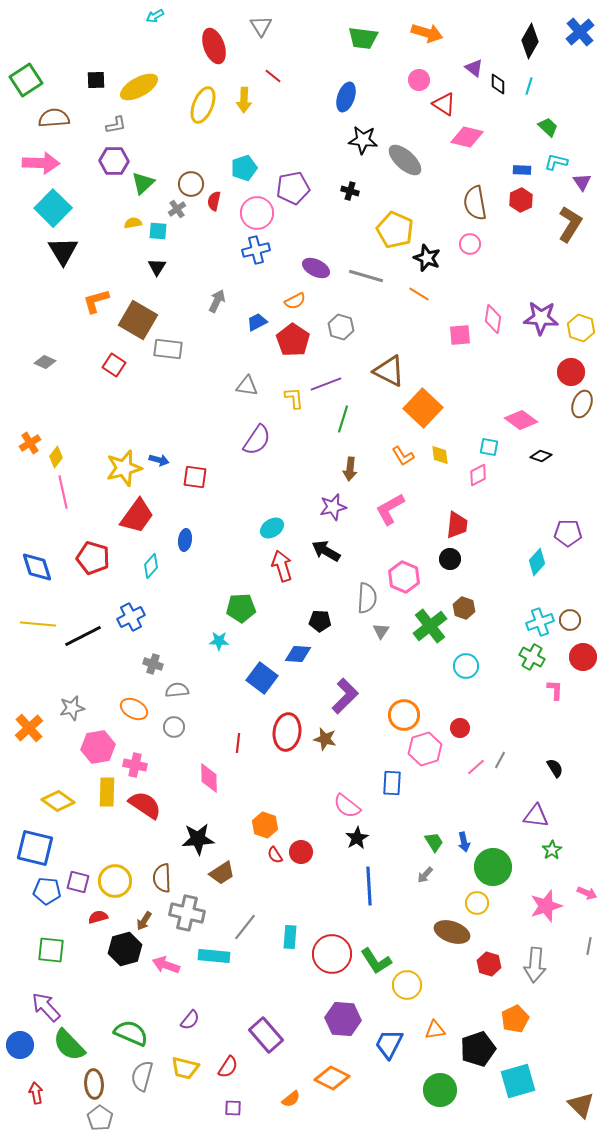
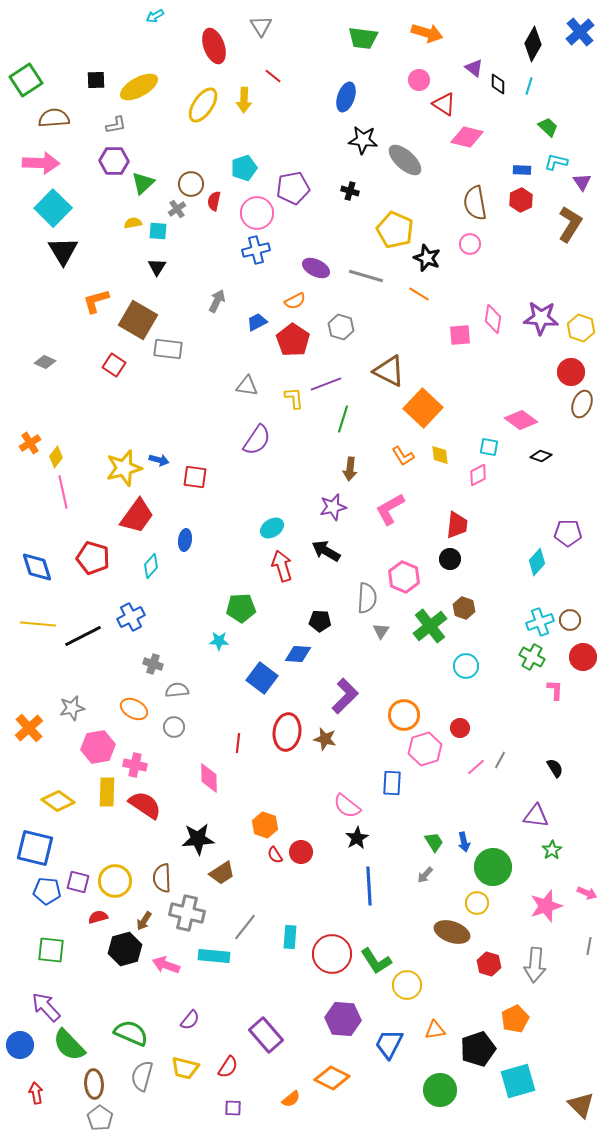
black diamond at (530, 41): moved 3 px right, 3 px down
yellow ellipse at (203, 105): rotated 12 degrees clockwise
